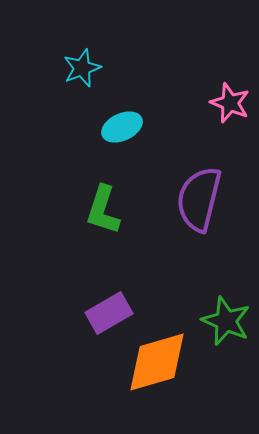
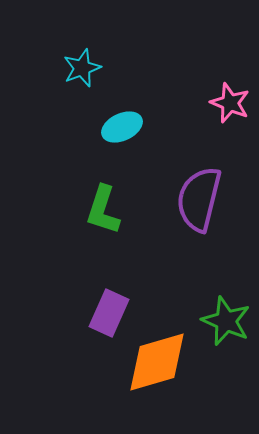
purple rectangle: rotated 36 degrees counterclockwise
